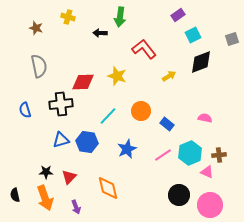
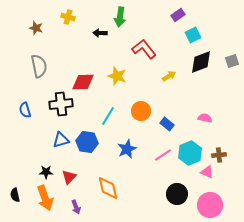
gray square: moved 22 px down
cyan line: rotated 12 degrees counterclockwise
black circle: moved 2 px left, 1 px up
